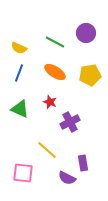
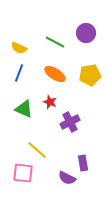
orange ellipse: moved 2 px down
green triangle: moved 4 px right
yellow line: moved 10 px left
